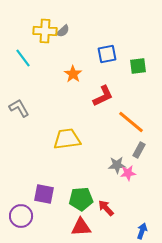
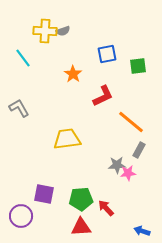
gray semicircle: rotated 24 degrees clockwise
blue arrow: rotated 91 degrees counterclockwise
